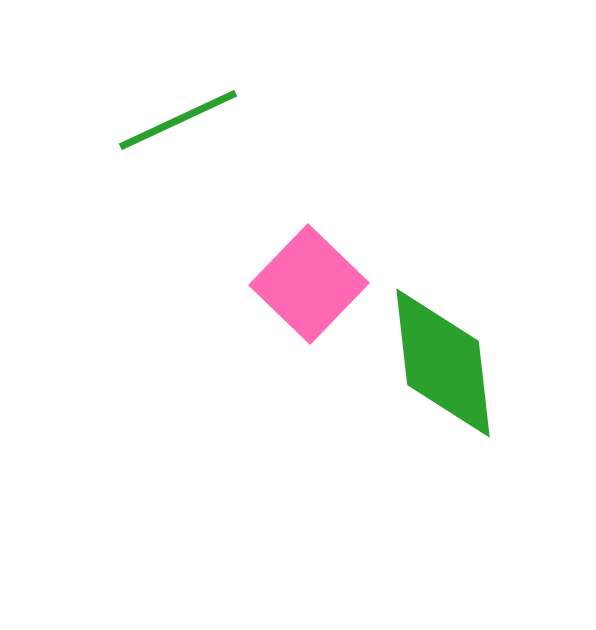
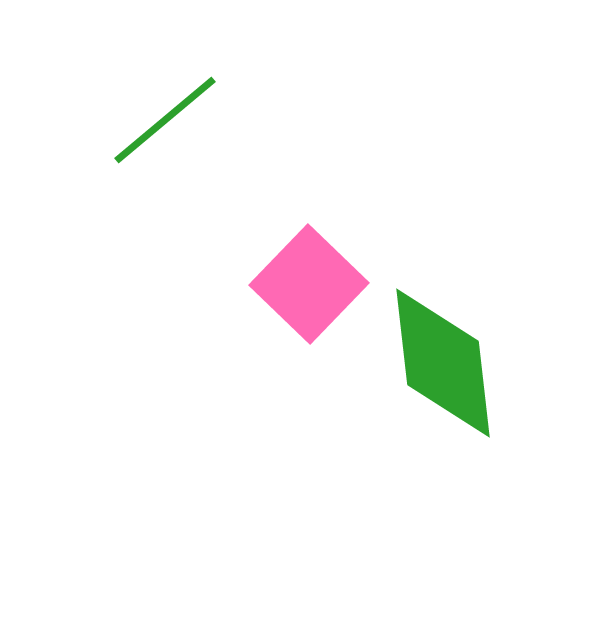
green line: moved 13 px left; rotated 15 degrees counterclockwise
